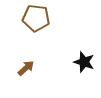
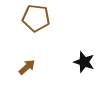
brown arrow: moved 1 px right, 1 px up
